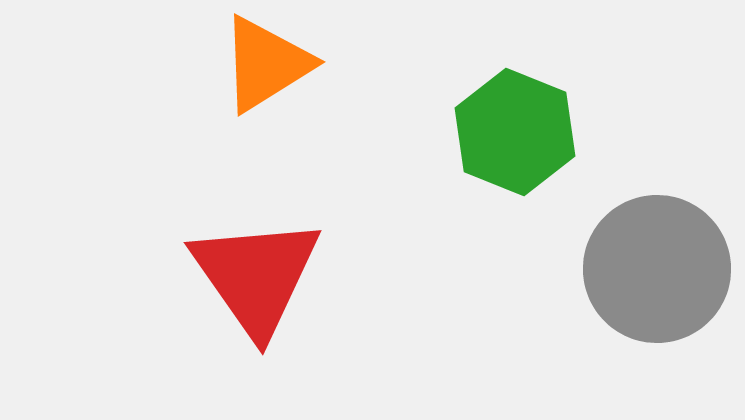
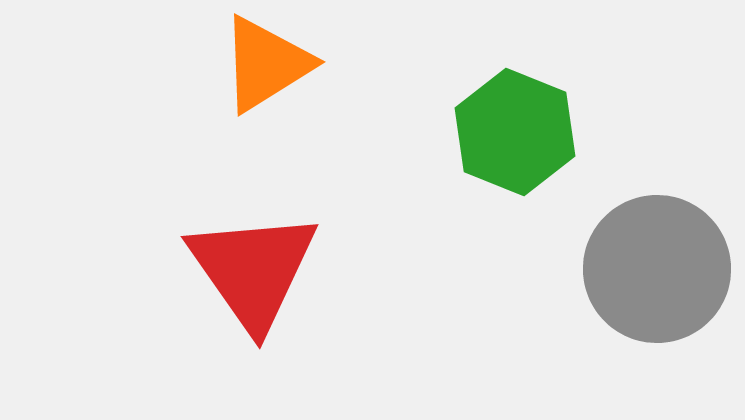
red triangle: moved 3 px left, 6 px up
